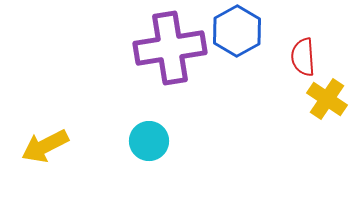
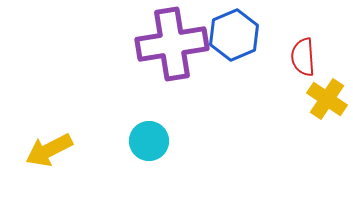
blue hexagon: moved 3 px left, 4 px down; rotated 6 degrees clockwise
purple cross: moved 2 px right, 4 px up
yellow arrow: moved 4 px right, 4 px down
